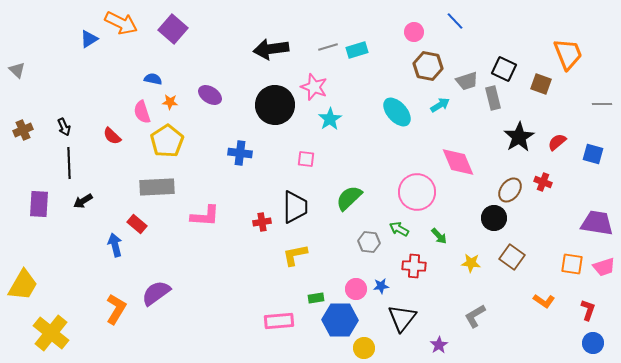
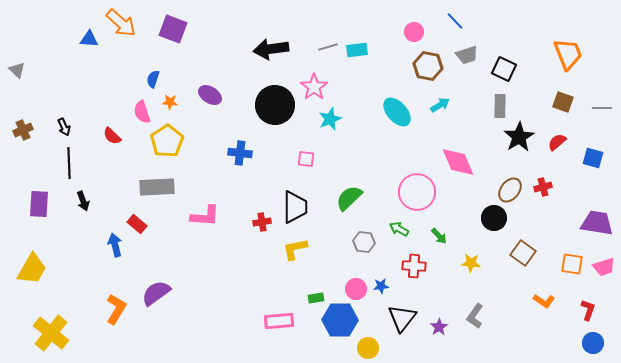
orange arrow at (121, 23): rotated 16 degrees clockwise
purple square at (173, 29): rotated 20 degrees counterclockwise
blue triangle at (89, 39): rotated 36 degrees clockwise
cyan rectangle at (357, 50): rotated 10 degrees clockwise
blue semicircle at (153, 79): rotated 84 degrees counterclockwise
gray trapezoid at (467, 81): moved 26 px up
brown square at (541, 84): moved 22 px right, 18 px down
pink star at (314, 87): rotated 16 degrees clockwise
gray rectangle at (493, 98): moved 7 px right, 8 px down; rotated 15 degrees clockwise
gray line at (602, 104): moved 4 px down
cyan star at (330, 119): rotated 10 degrees clockwise
blue square at (593, 154): moved 4 px down
red cross at (543, 182): moved 5 px down; rotated 36 degrees counterclockwise
black arrow at (83, 201): rotated 78 degrees counterclockwise
gray hexagon at (369, 242): moved 5 px left
yellow L-shape at (295, 255): moved 6 px up
brown square at (512, 257): moved 11 px right, 4 px up
yellow trapezoid at (23, 285): moved 9 px right, 16 px up
gray L-shape at (475, 316): rotated 25 degrees counterclockwise
purple star at (439, 345): moved 18 px up
yellow circle at (364, 348): moved 4 px right
